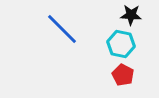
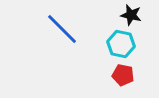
black star: rotated 10 degrees clockwise
red pentagon: rotated 15 degrees counterclockwise
